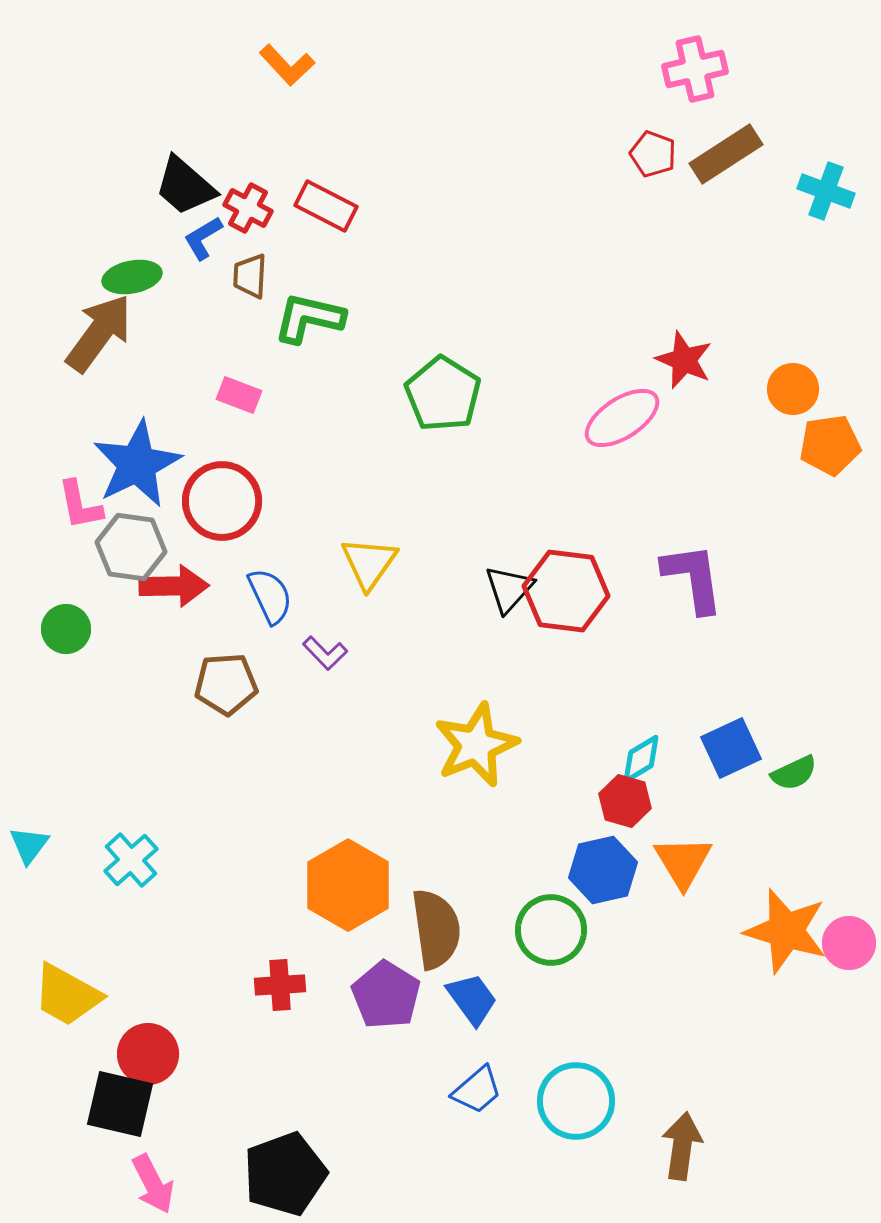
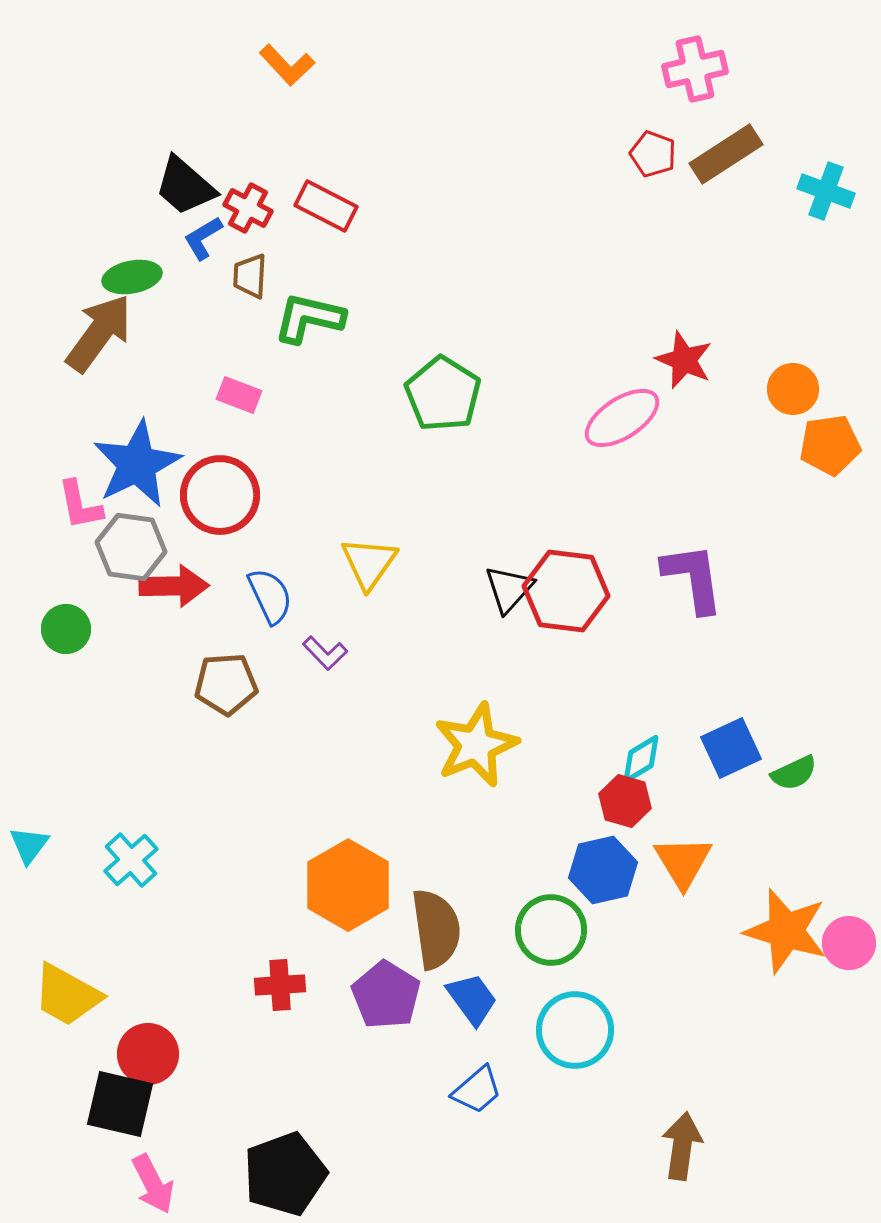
red circle at (222, 501): moved 2 px left, 6 px up
cyan circle at (576, 1101): moved 1 px left, 71 px up
